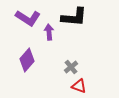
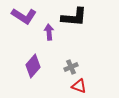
purple L-shape: moved 4 px left, 2 px up
purple diamond: moved 6 px right, 6 px down
gray cross: rotated 16 degrees clockwise
